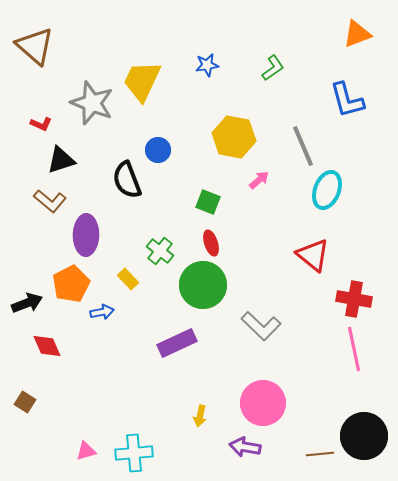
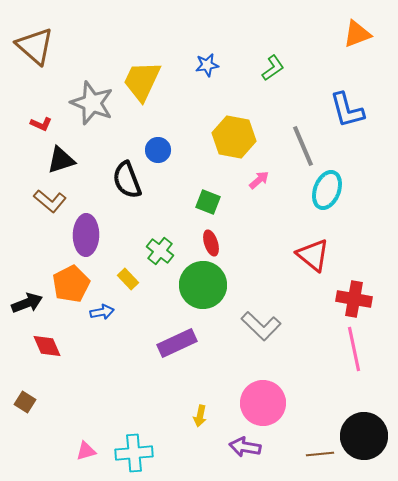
blue L-shape: moved 10 px down
